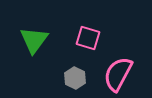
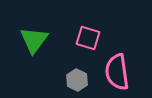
pink semicircle: moved 1 px left, 2 px up; rotated 36 degrees counterclockwise
gray hexagon: moved 2 px right, 2 px down
